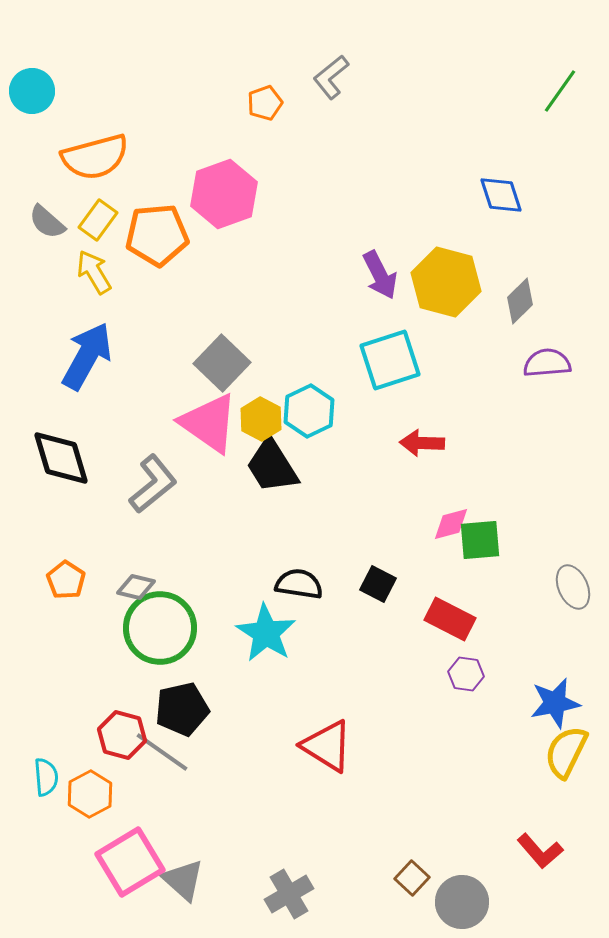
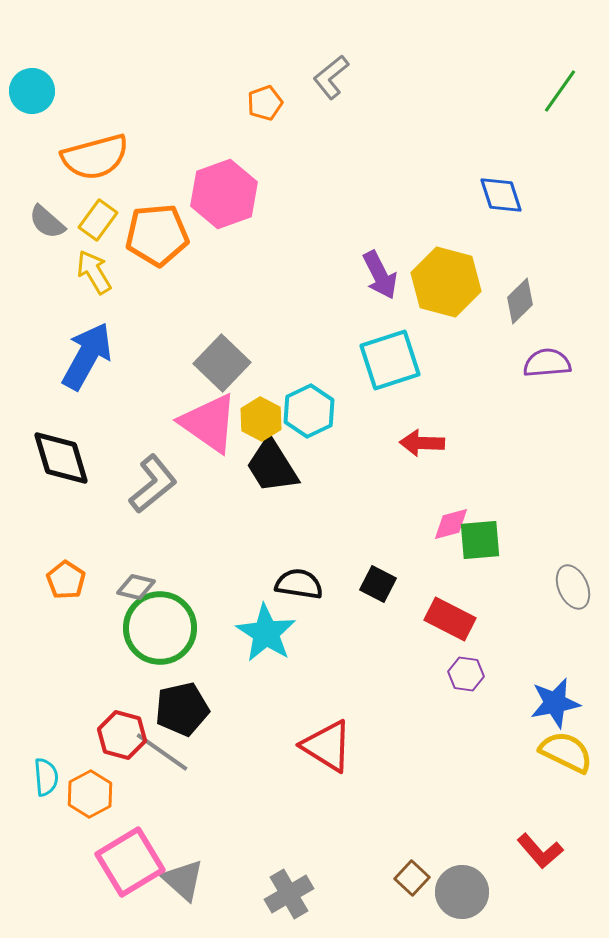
yellow semicircle at (566, 752): rotated 90 degrees clockwise
gray circle at (462, 902): moved 10 px up
